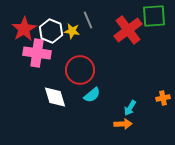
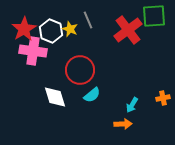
yellow star: moved 2 px left, 2 px up; rotated 14 degrees clockwise
pink cross: moved 4 px left, 2 px up
cyan arrow: moved 2 px right, 3 px up
